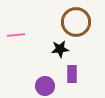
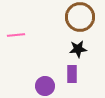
brown circle: moved 4 px right, 5 px up
black star: moved 18 px right
